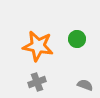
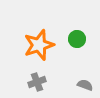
orange star: moved 1 px right, 1 px up; rotated 28 degrees counterclockwise
